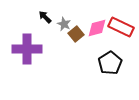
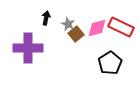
black arrow: moved 1 px right, 1 px down; rotated 56 degrees clockwise
gray star: moved 4 px right
purple cross: moved 1 px right, 1 px up
